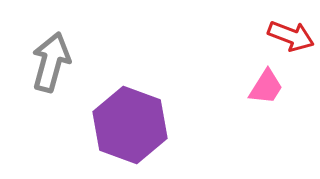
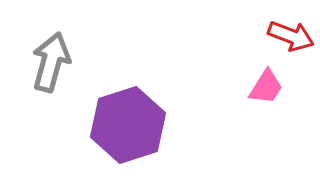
purple hexagon: moved 2 px left; rotated 22 degrees clockwise
